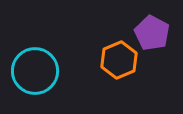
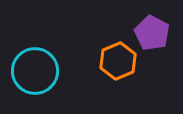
orange hexagon: moved 1 px left, 1 px down
